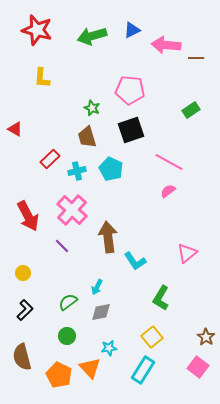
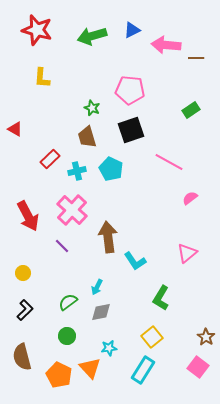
pink semicircle: moved 22 px right, 7 px down
